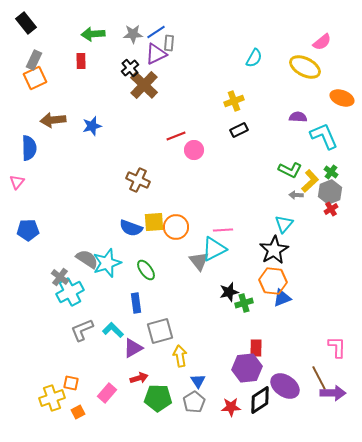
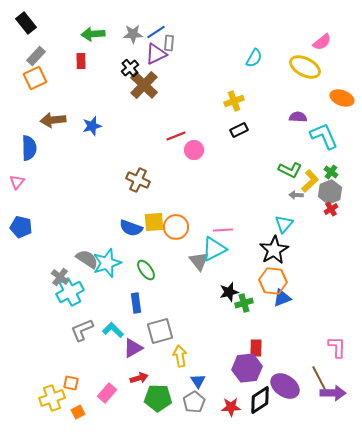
gray rectangle at (34, 60): moved 2 px right, 4 px up; rotated 18 degrees clockwise
blue pentagon at (28, 230): moved 7 px left, 3 px up; rotated 15 degrees clockwise
